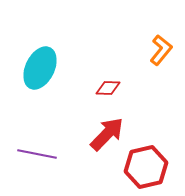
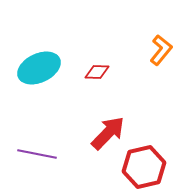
cyan ellipse: moved 1 px left; rotated 39 degrees clockwise
red diamond: moved 11 px left, 16 px up
red arrow: moved 1 px right, 1 px up
red hexagon: moved 2 px left
